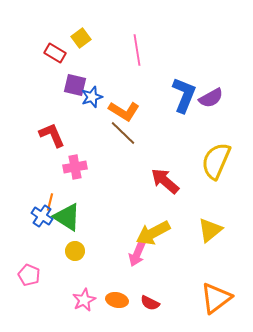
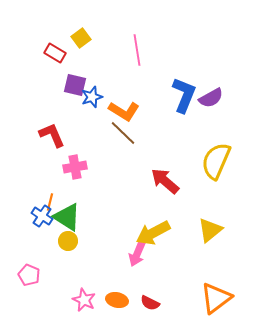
yellow circle: moved 7 px left, 10 px up
pink star: rotated 20 degrees counterclockwise
